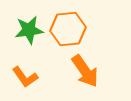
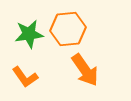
green star: moved 4 px down
orange arrow: moved 1 px up
